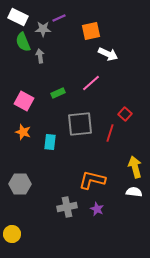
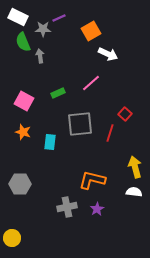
orange square: rotated 18 degrees counterclockwise
purple star: rotated 16 degrees clockwise
yellow circle: moved 4 px down
